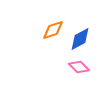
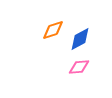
pink diamond: rotated 50 degrees counterclockwise
